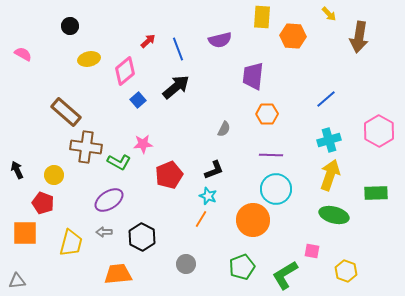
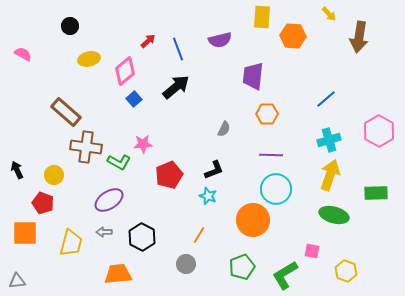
blue square at (138, 100): moved 4 px left, 1 px up
orange line at (201, 219): moved 2 px left, 16 px down
